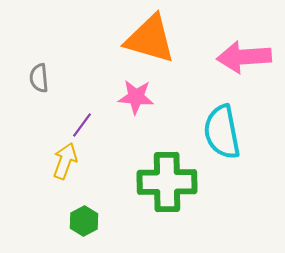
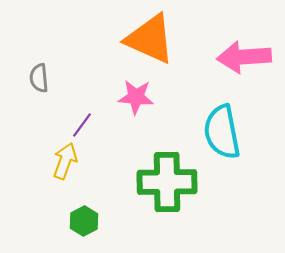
orange triangle: rotated 8 degrees clockwise
